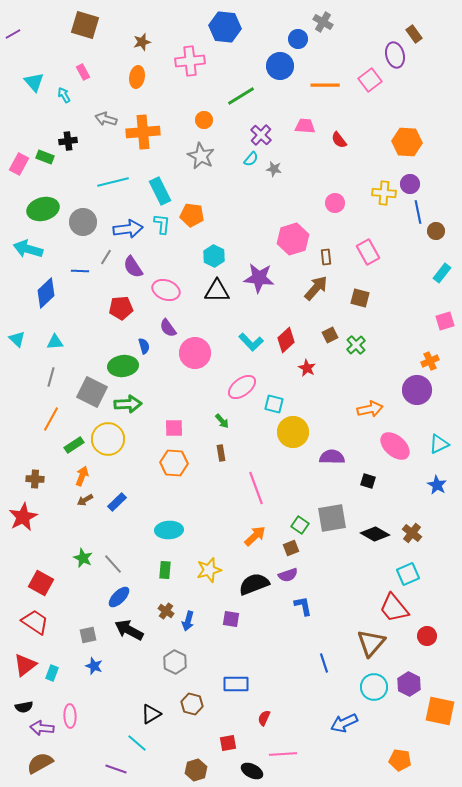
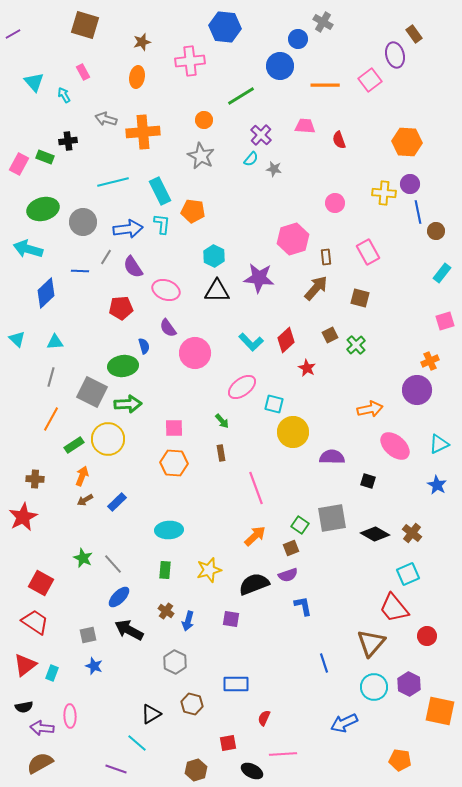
red semicircle at (339, 140): rotated 18 degrees clockwise
orange pentagon at (192, 215): moved 1 px right, 4 px up
